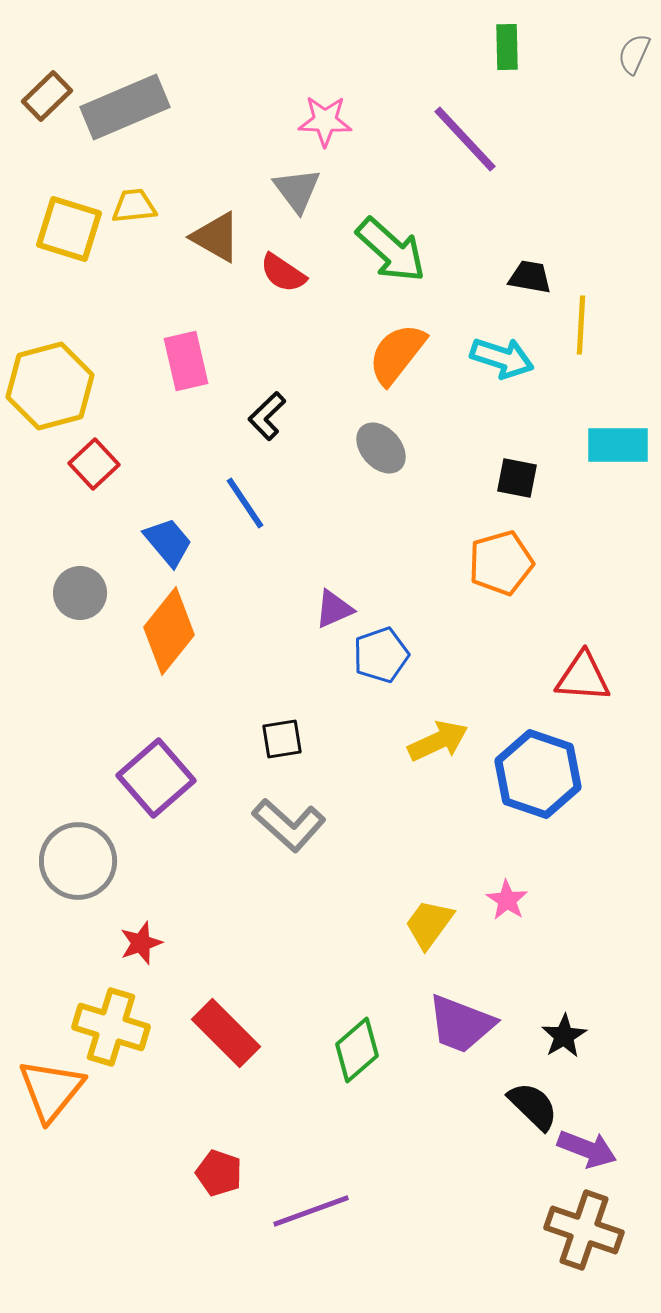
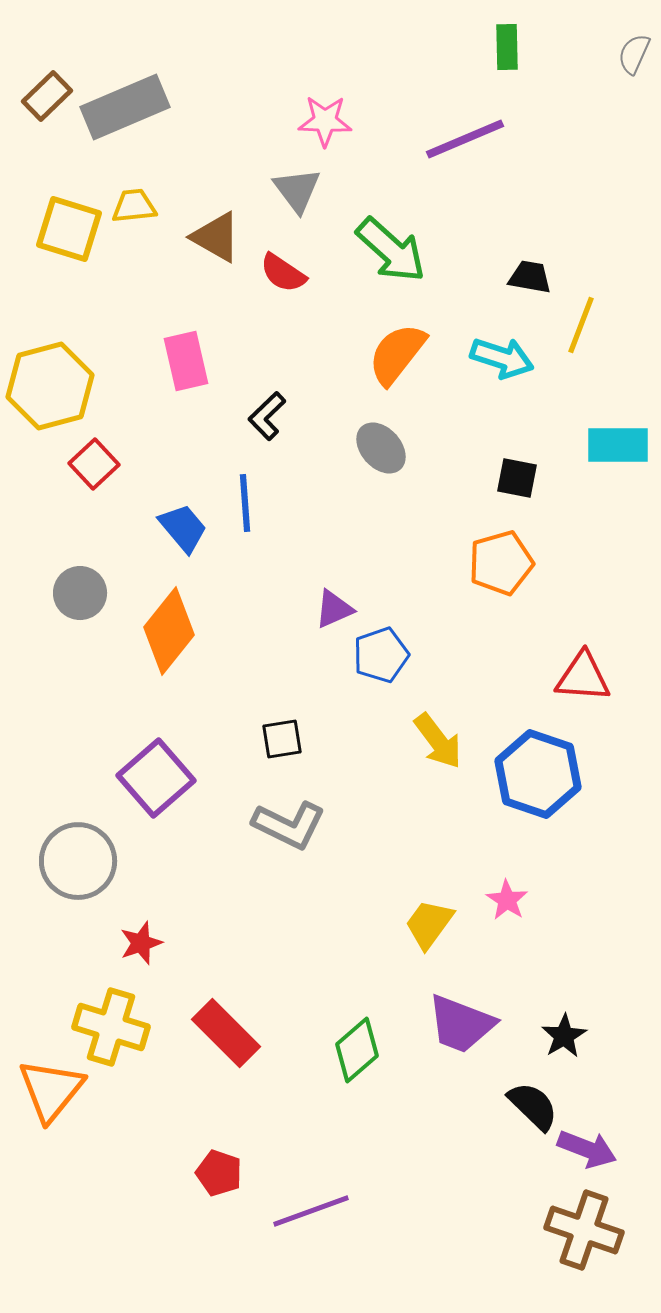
purple line at (465, 139): rotated 70 degrees counterclockwise
yellow line at (581, 325): rotated 18 degrees clockwise
blue line at (245, 503): rotated 30 degrees clockwise
blue trapezoid at (168, 542): moved 15 px right, 14 px up
yellow arrow at (438, 741): rotated 78 degrees clockwise
gray L-shape at (289, 825): rotated 16 degrees counterclockwise
